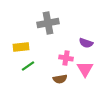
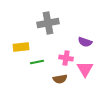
purple semicircle: moved 1 px left, 1 px up
green line: moved 9 px right, 4 px up; rotated 24 degrees clockwise
